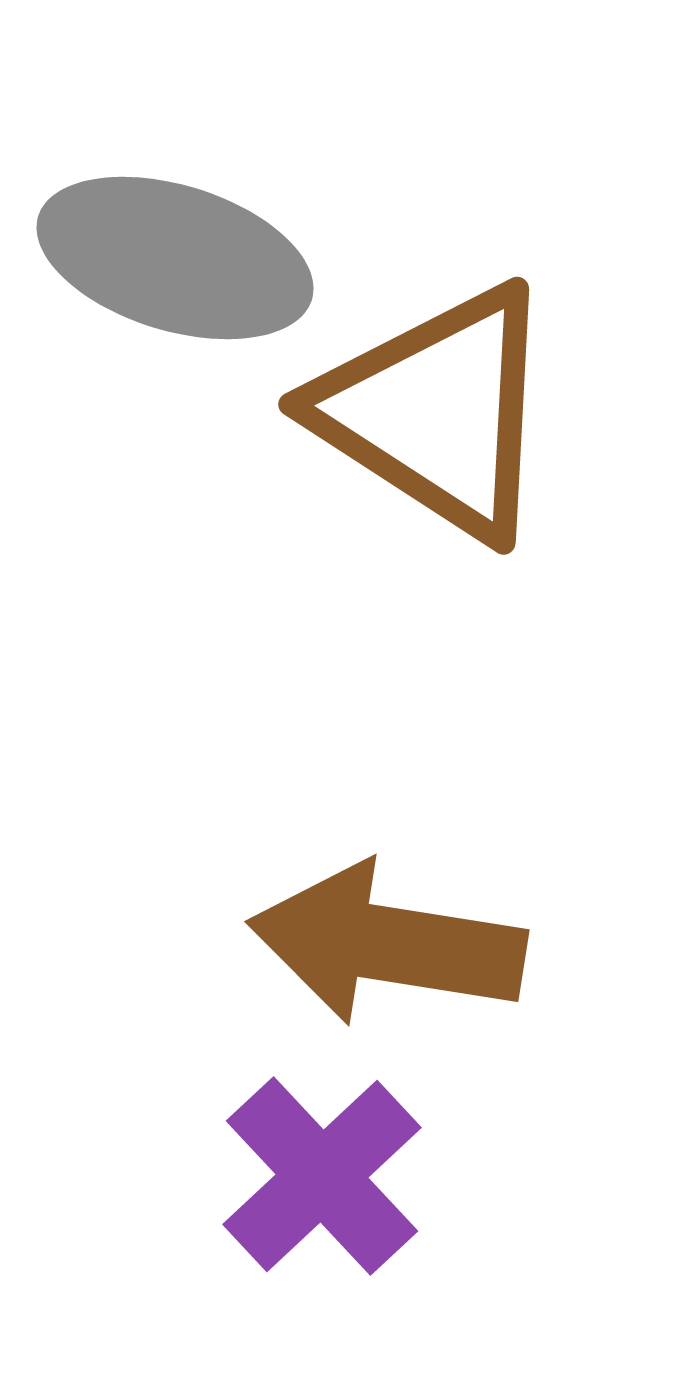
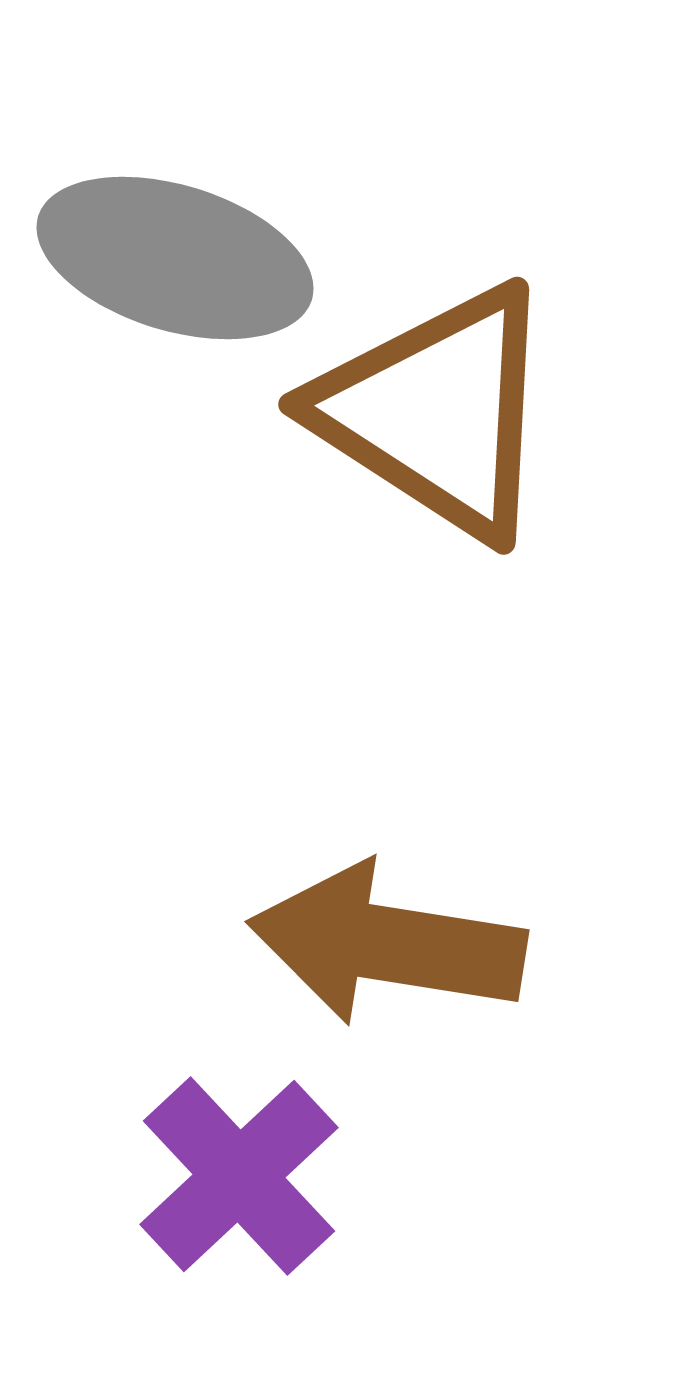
purple cross: moved 83 px left
